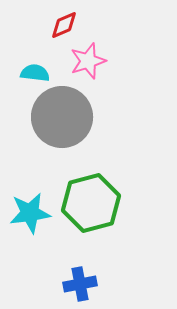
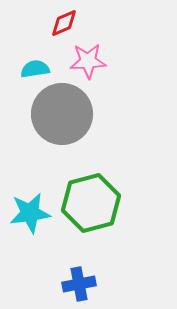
red diamond: moved 2 px up
pink star: rotated 15 degrees clockwise
cyan semicircle: moved 4 px up; rotated 16 degrees counterclockwise
gray circle: moved 3 px up
blue cross: moved 1 px left
